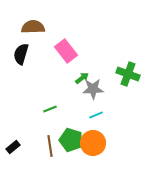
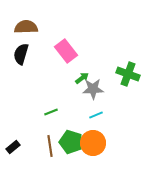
brown semicircle: moved 7 px left
green line: moved 1 px right, 3 px down
green pentagon: moved 2 px down
